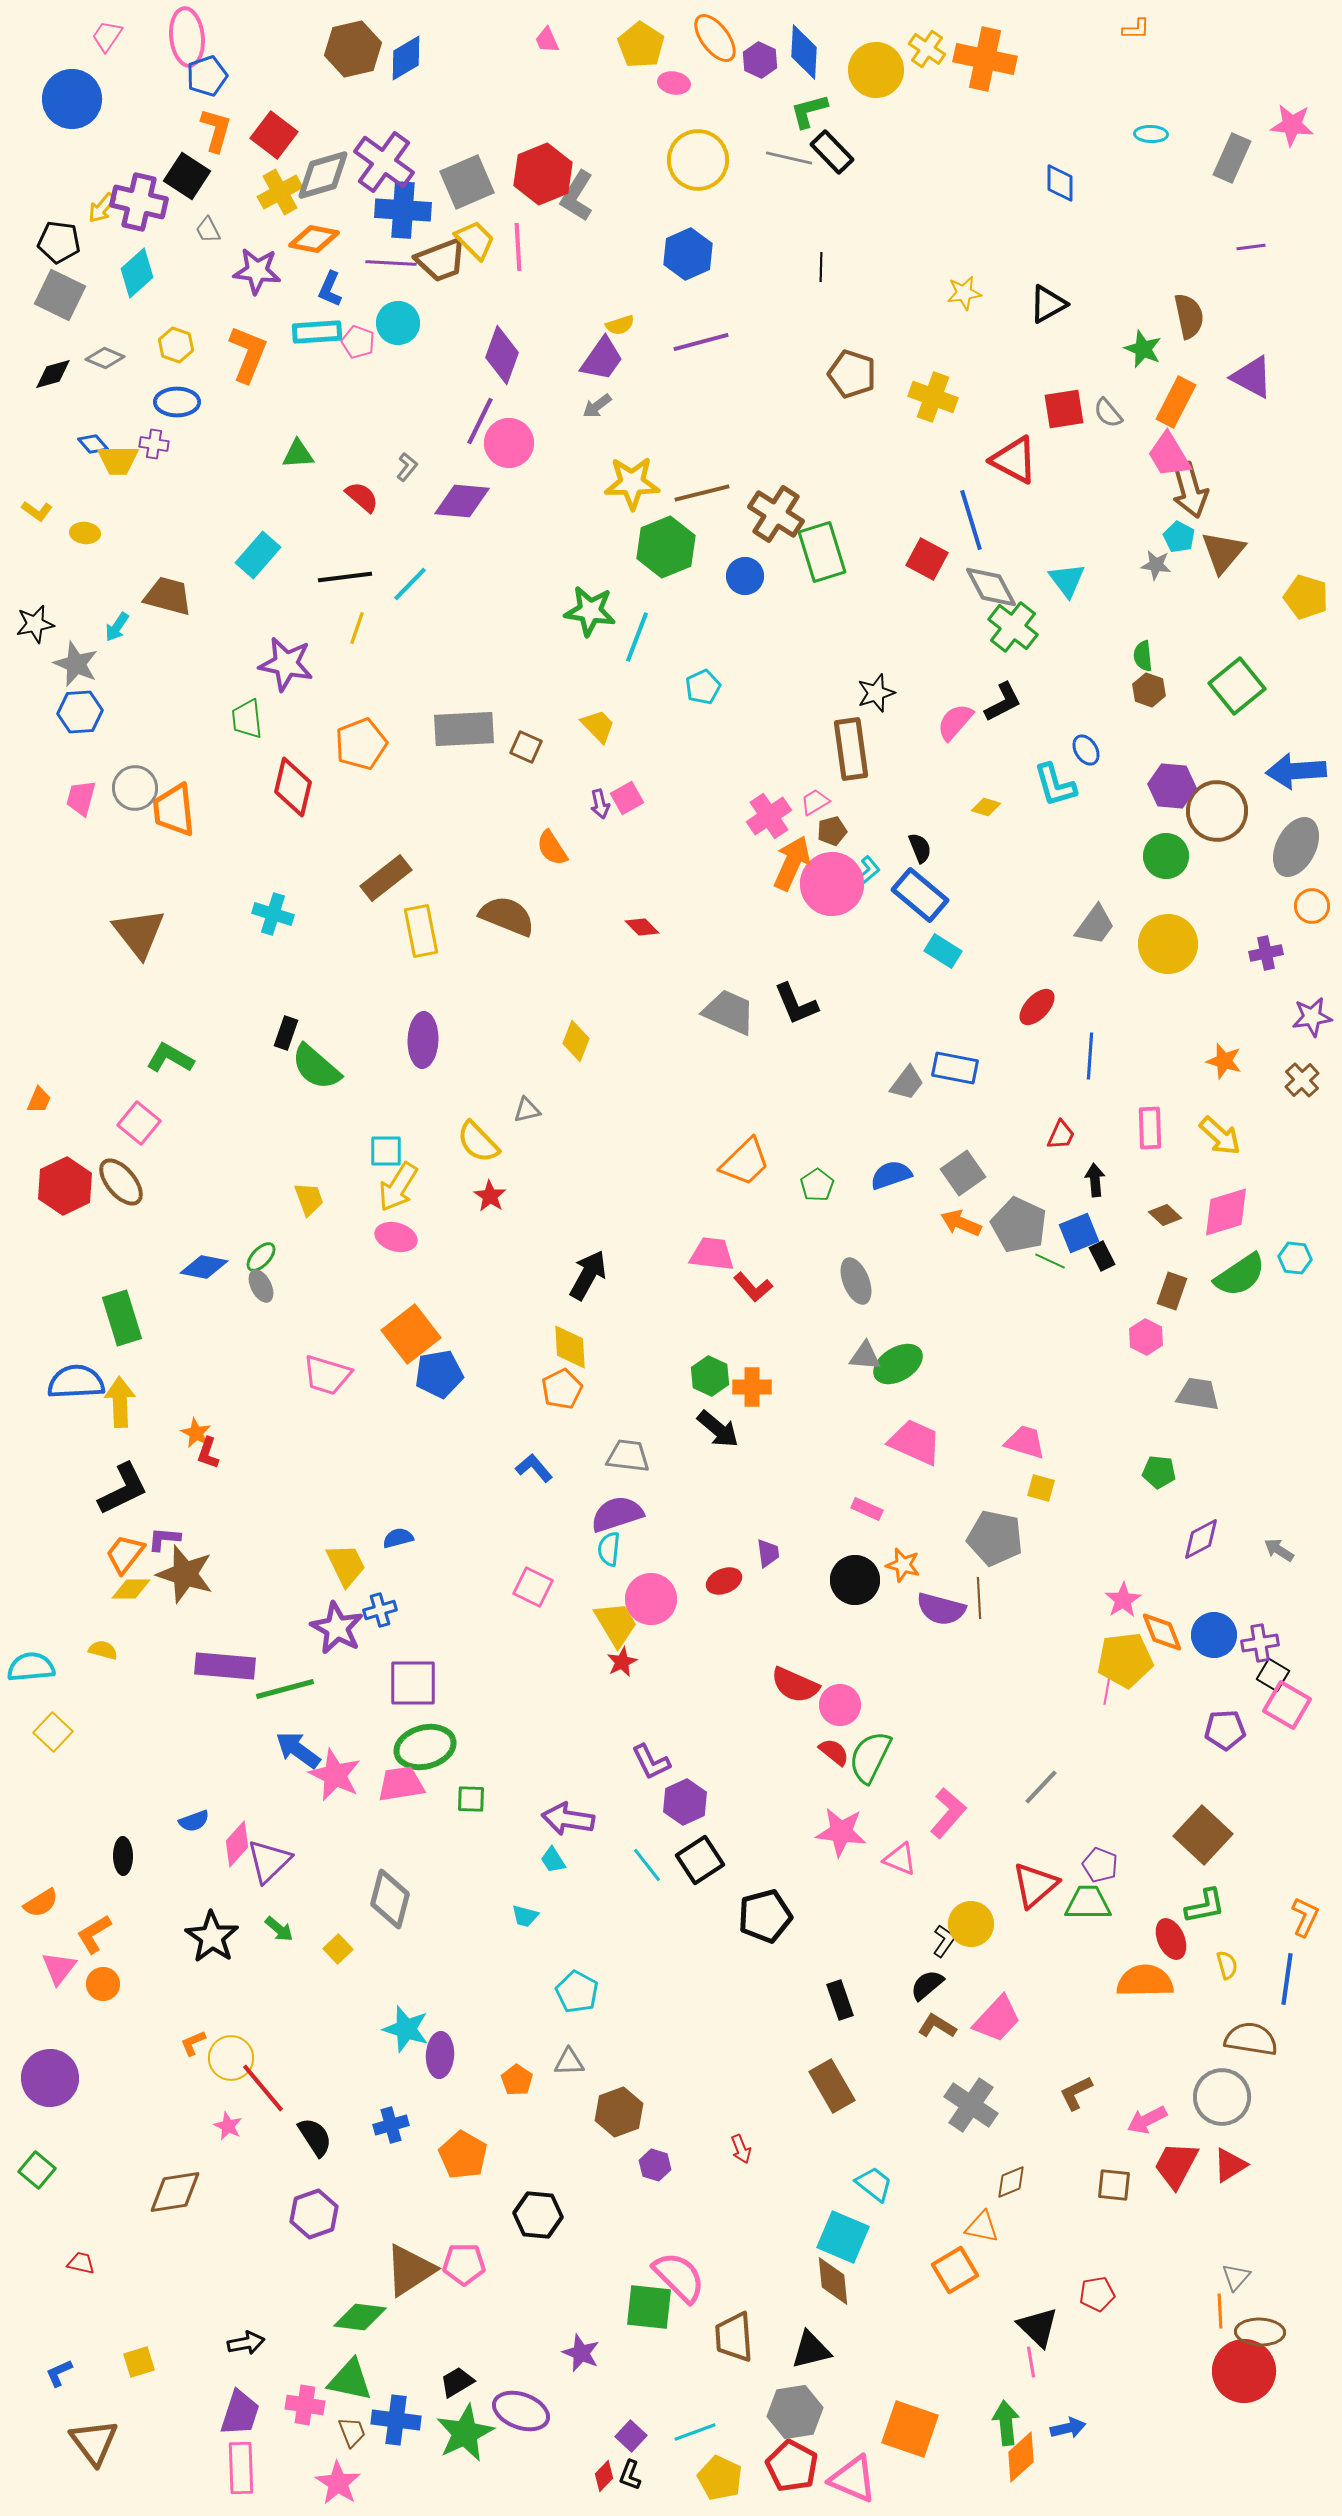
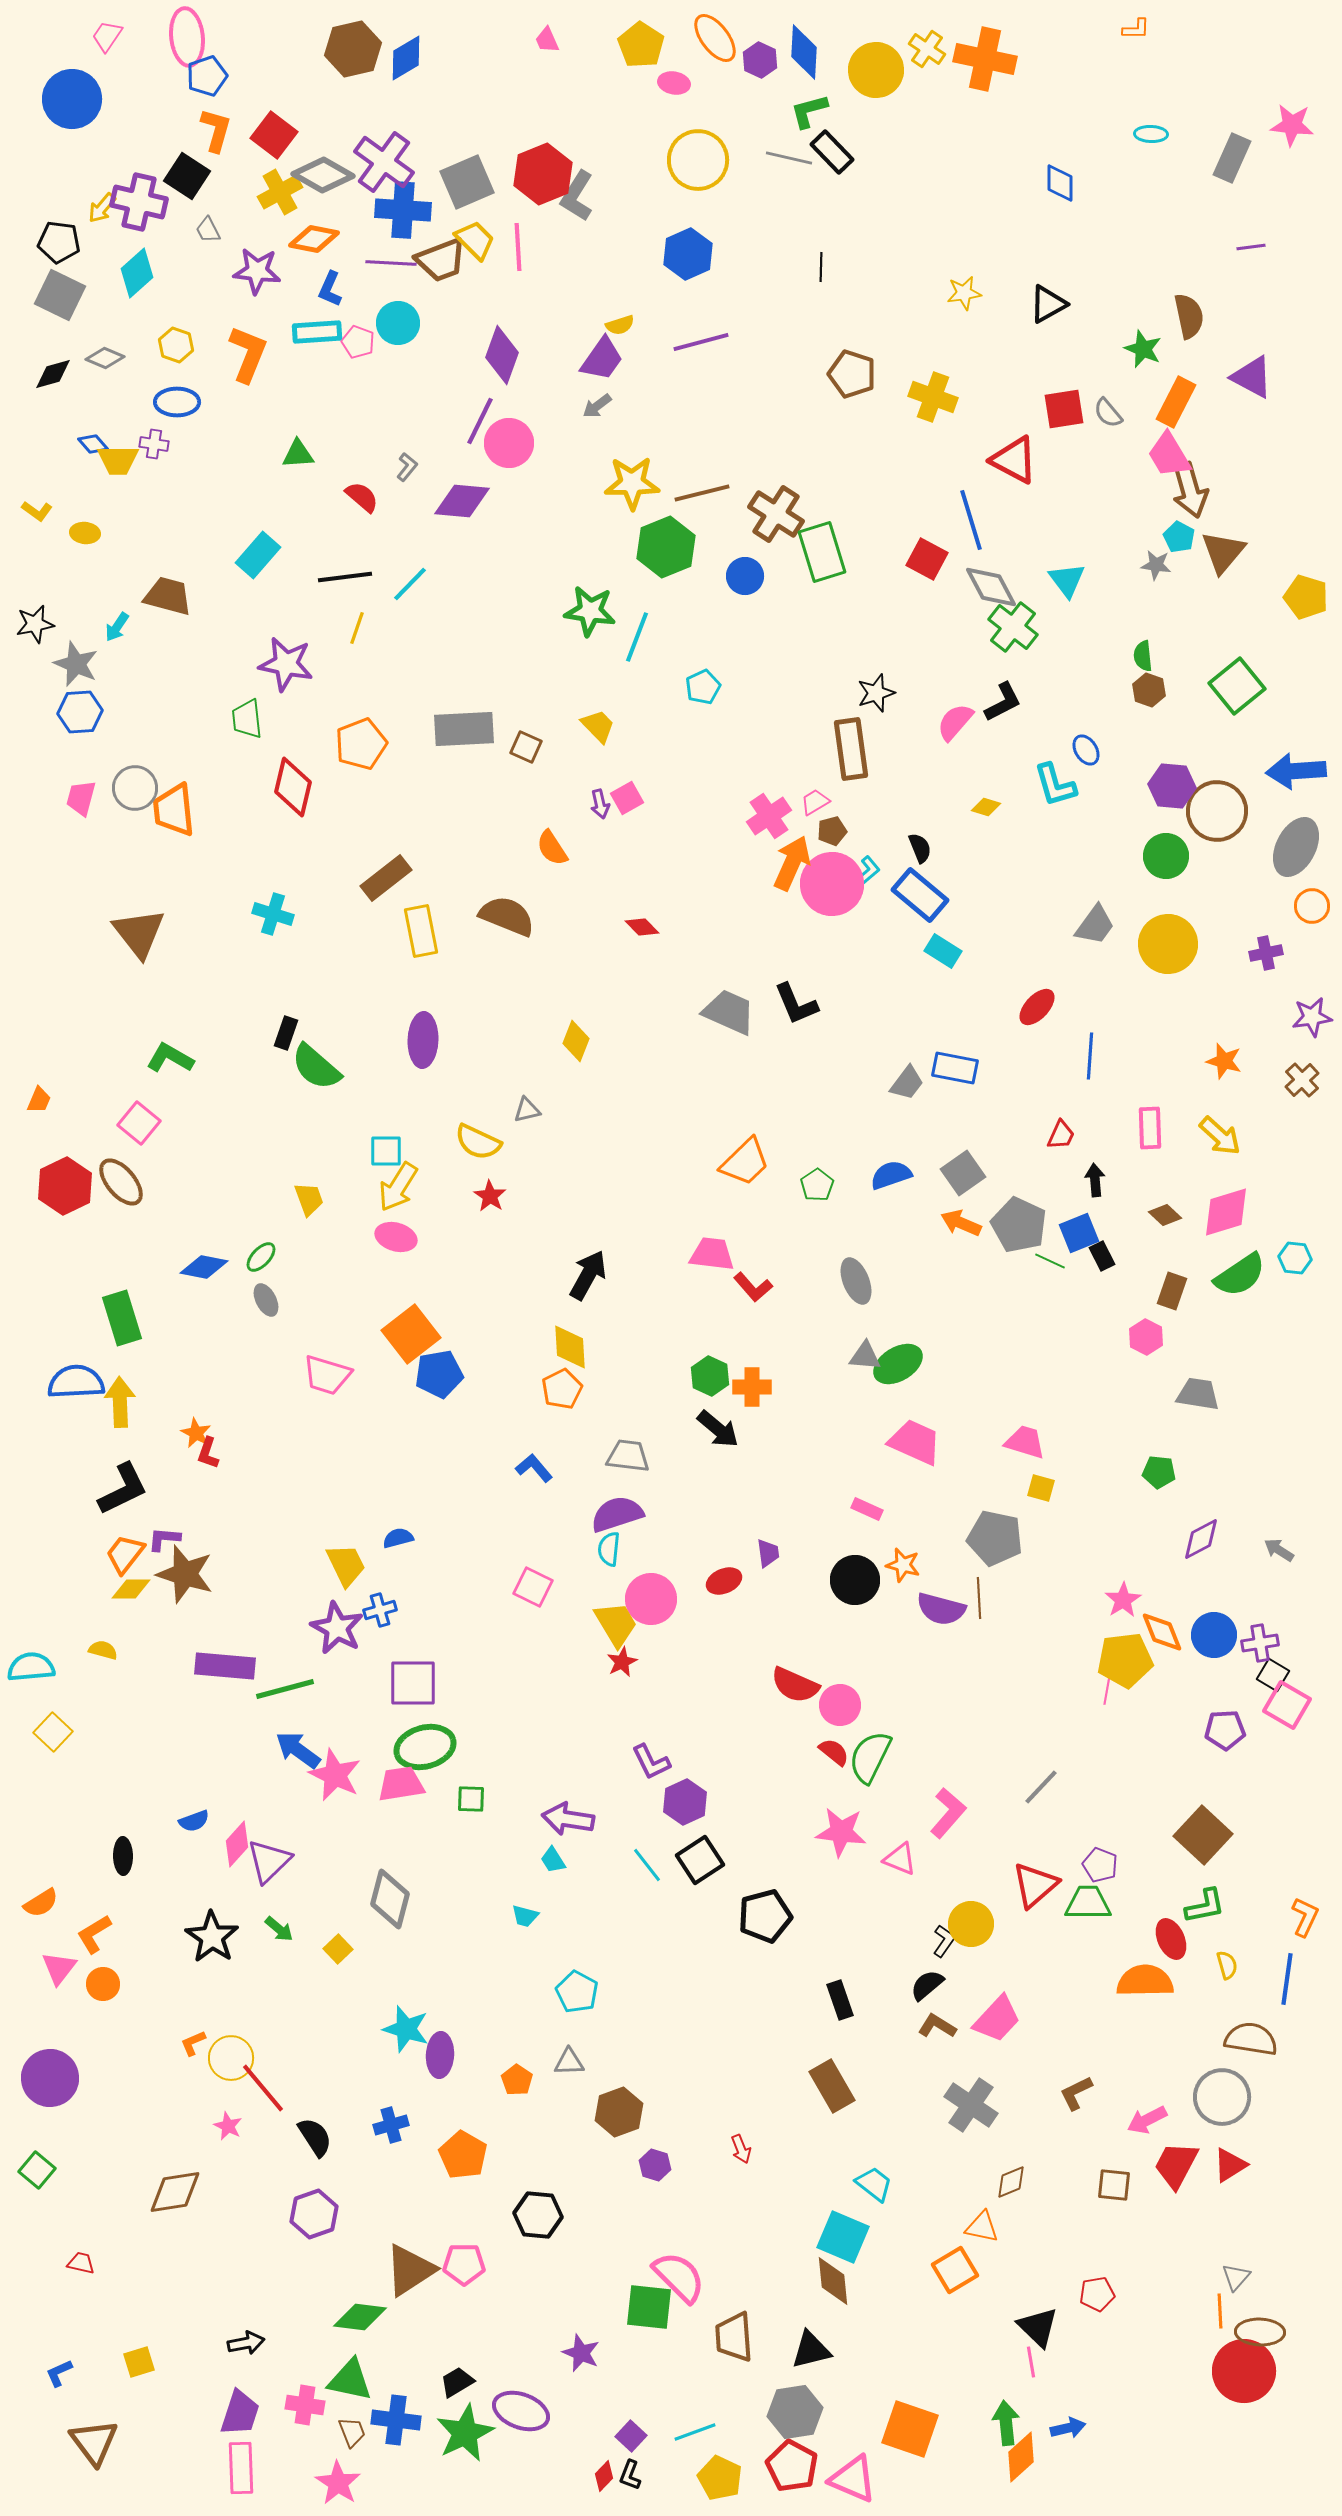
gray diamond at (323, 175): rotated 46 degrees clockwise
yellow semicircle at (478, 1142): rotated 21 degrees counterclockwise
gray ellipse at (261, 1286): moved 5 px right, 14 px down
